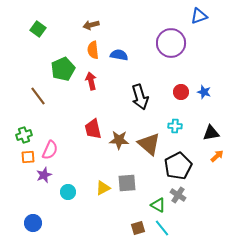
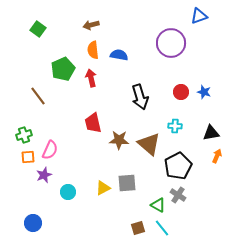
red arrow: moved 3 px up
red trapezoid: moved 6 px up
orange arrow: rotated 24 degrees counterclockwise
